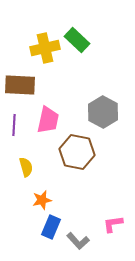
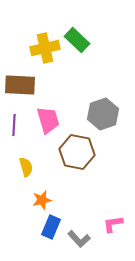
gray hexagon: moved 2 px down; rotated 12 degrees clockwise
pink trapezoid: rotated 28 degrees counterclockwise
gray L-shape: moved 1 px right, 2 px up
